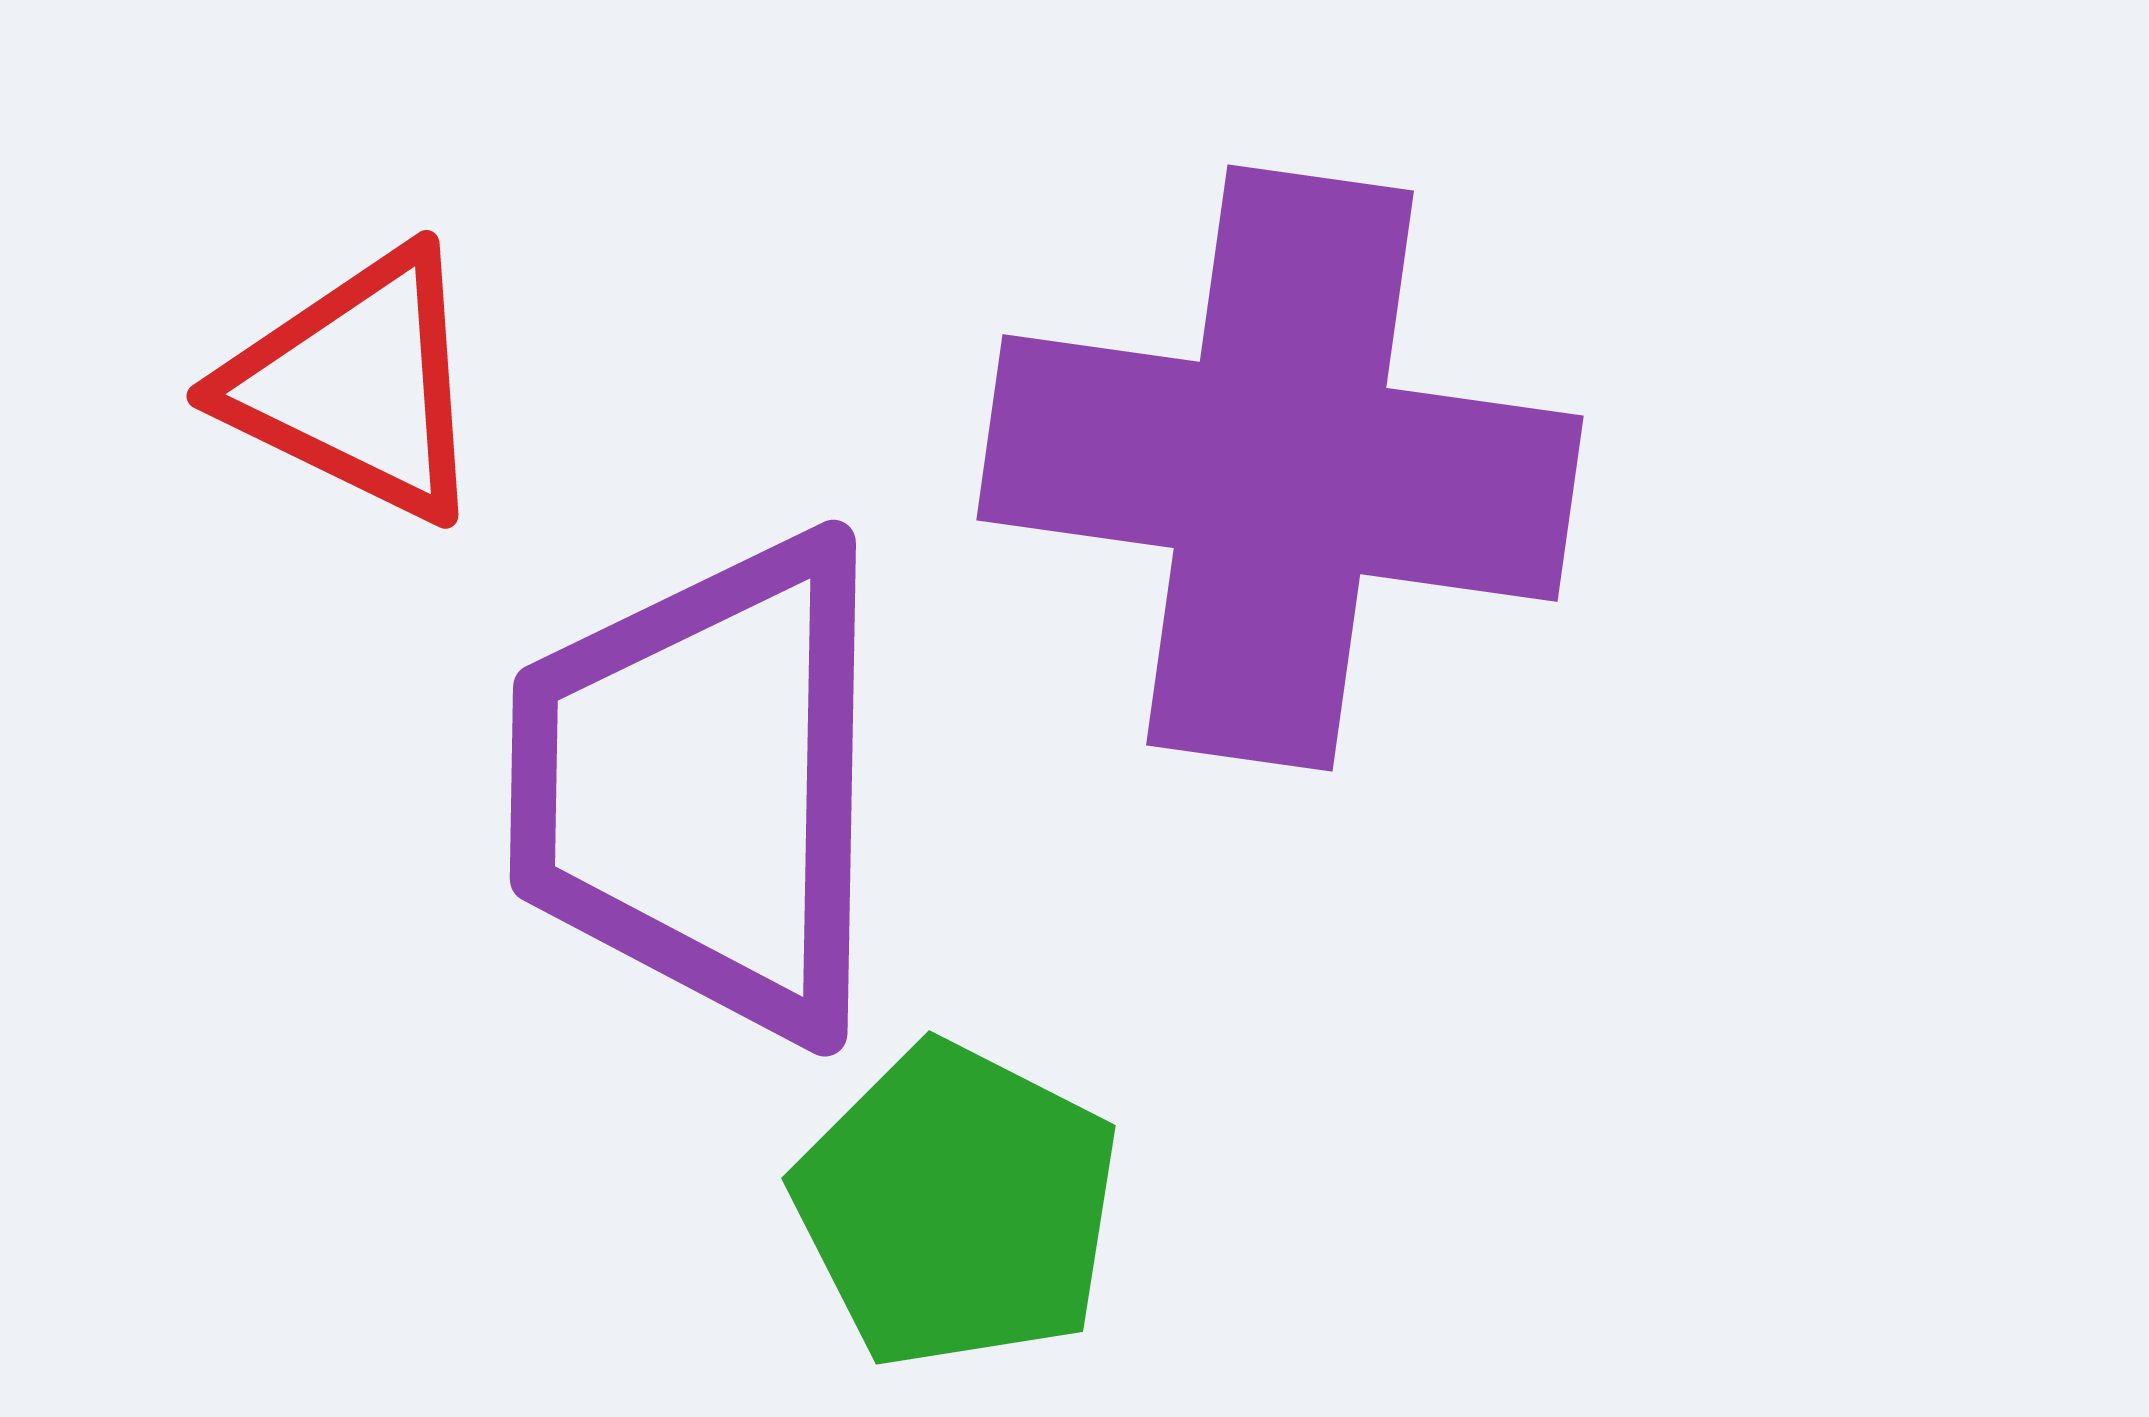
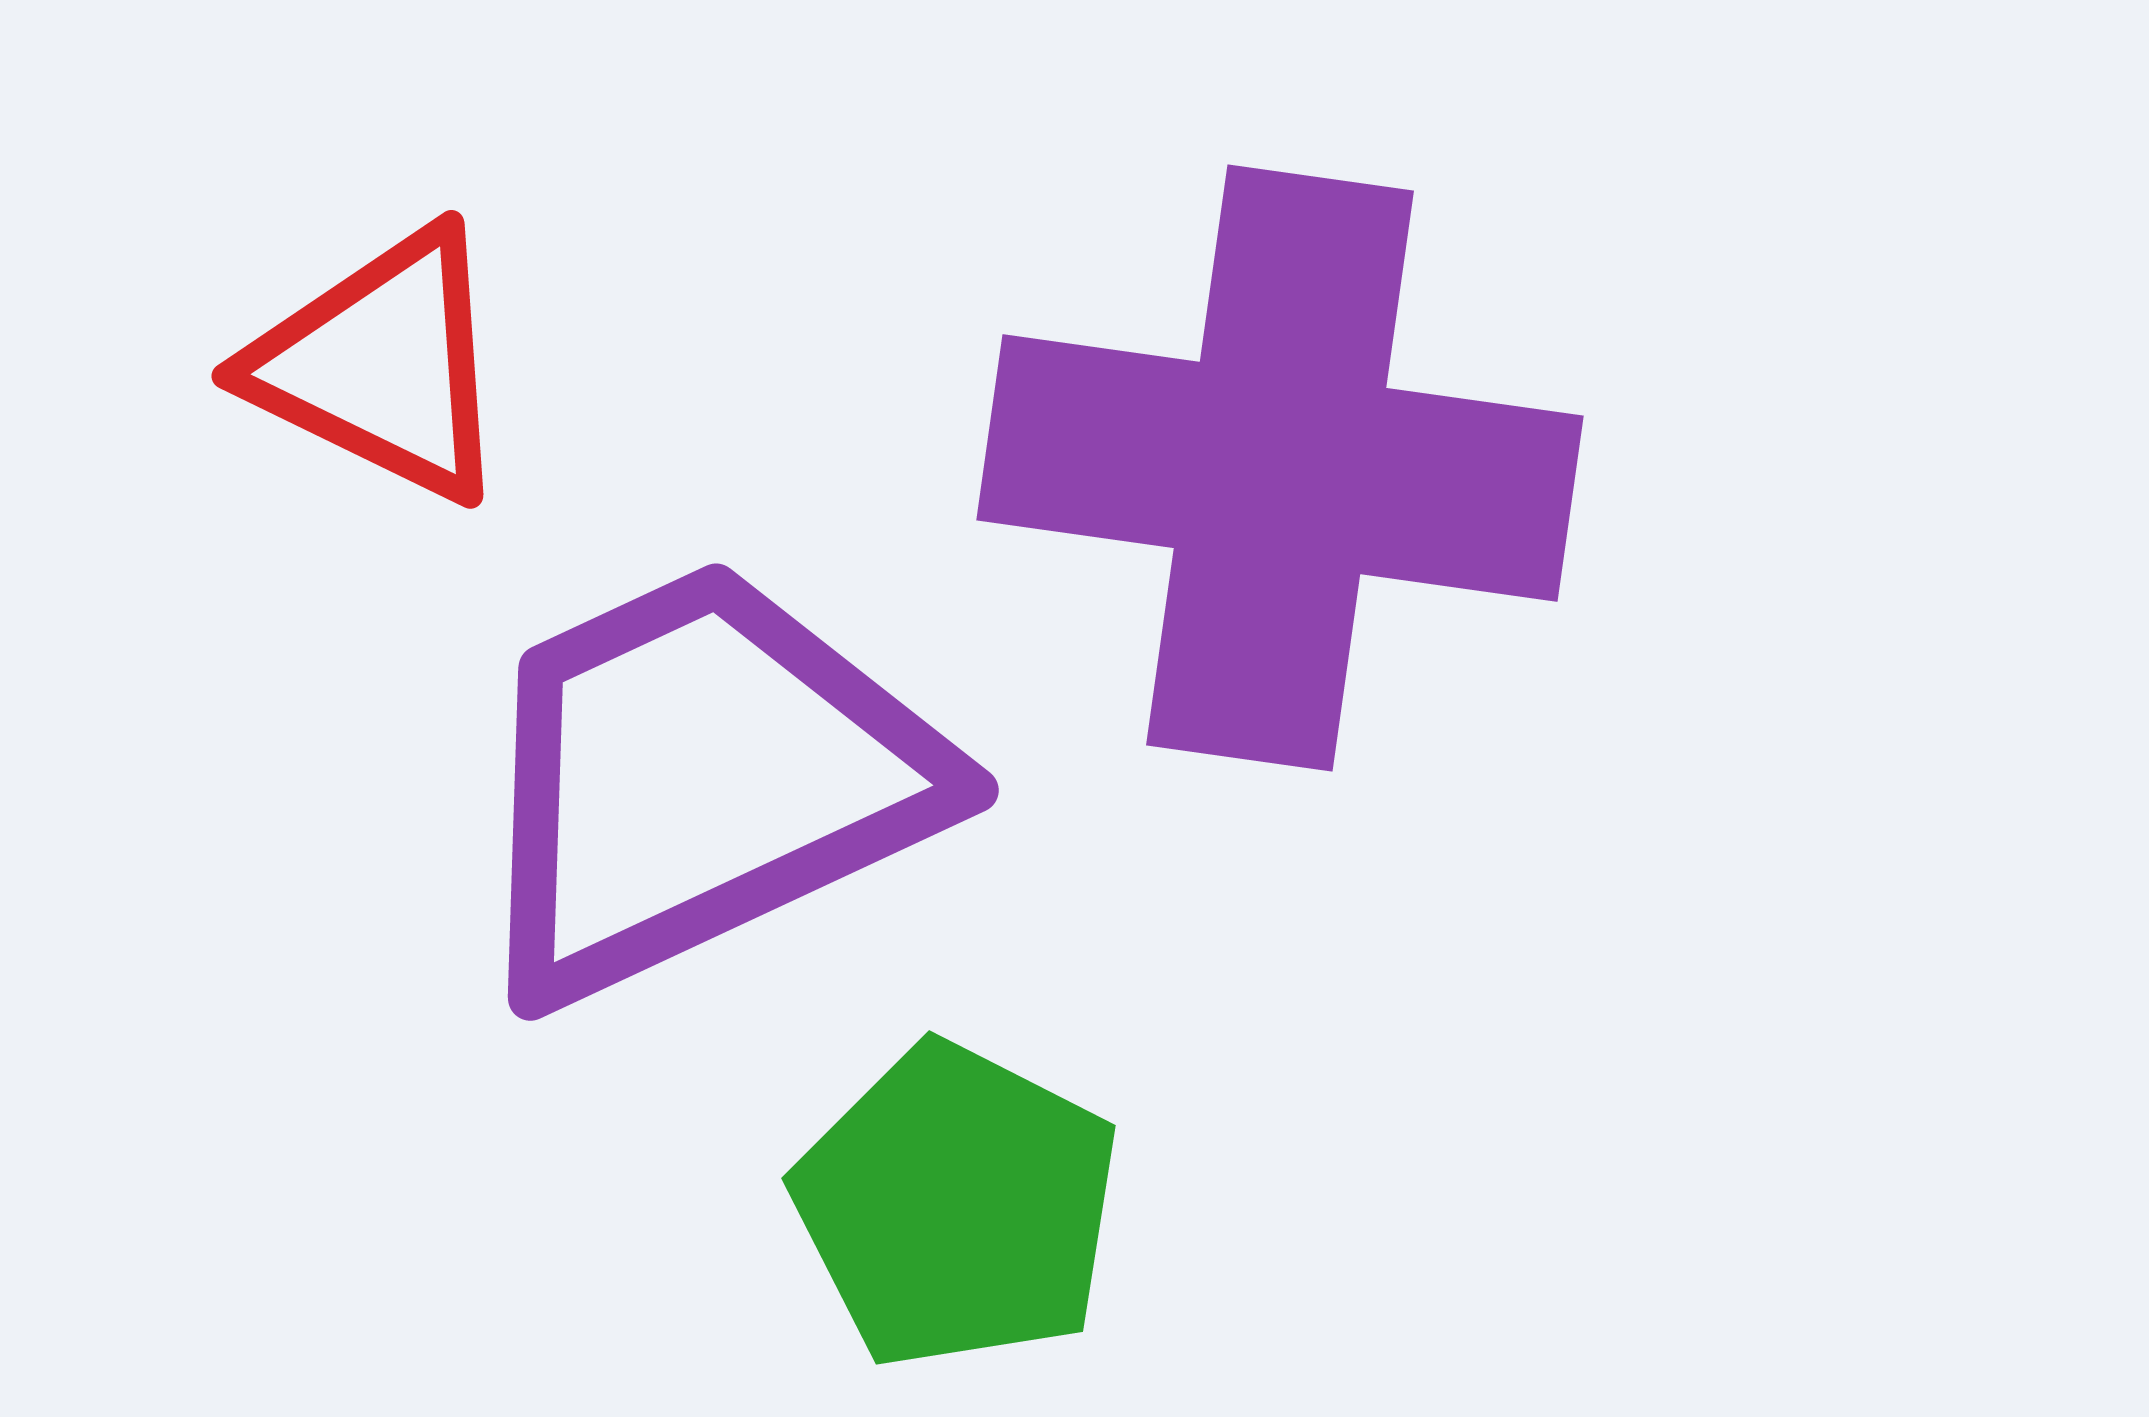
red triangle: moved 25 px right, 20 px up
purple trapezoid: moved 3 px left, 6 px up; rotated 64 degrees clockwise
